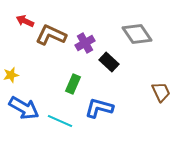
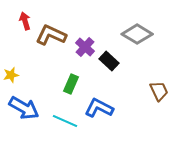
red arrow: rotated 48 degrees clockwise
gray diamond: rotated 24 degrees counterclockwise
purple cross: moved 4 px down; rotated 18 degrees counterclockwise
black rectangle: moved 1 px up
green rectangle: moved 2 px left
brown trapezoid: moved 2 px left, 1 px up
blue L-shape: rotated 12 degrees clockwise
cyan line: moved 5 px right
